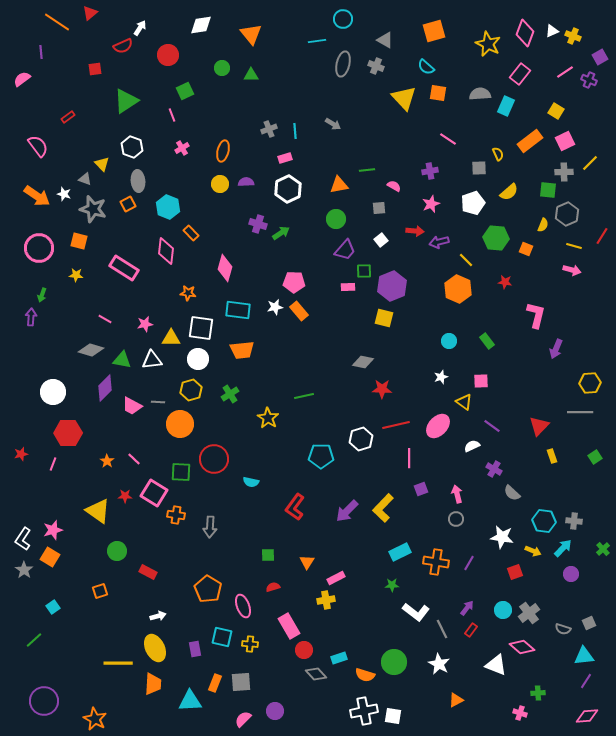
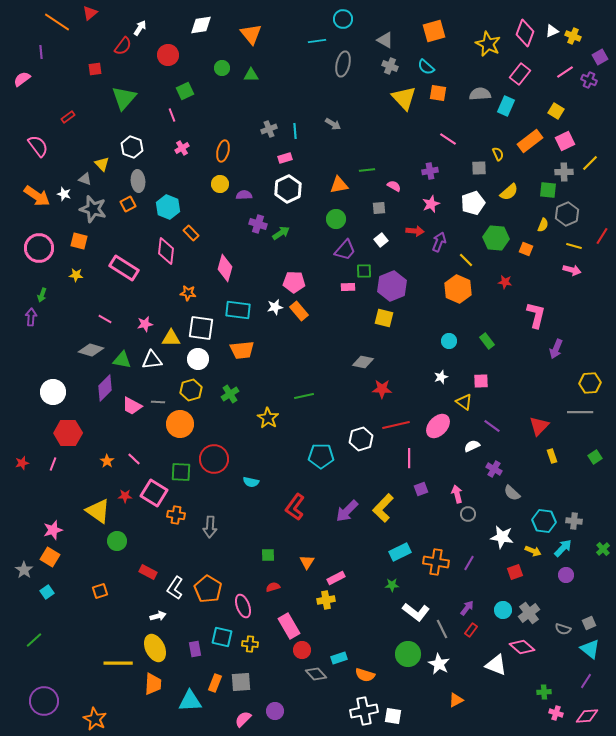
red semicircle at (123, 46): rotated 30 degrees counterclockwise
gray cross at (376, 66): moved 14 px right
green triangle at (126, 101): moved 2 px left, 3 px up; rotated 16 degrees counterclockwise
purple semicircle at (246, 182): moved 2 px left, 13 px down
purple arrow at (439, 242): rotated 126 degrees clockwise
red star at (21, 454): moved 1 px right, 9 px down
gray circle at (456, 519): moved 12 px right, 5 px up
white L-shape at (23, 539): moved 152 px right, 49 px down
green circle at (117, 551): moved 10 px up
purple circle at (571, 574): moved 5 px left, 1 px down
cyan square at (53, 607): moved 6 px left, 15 px up
red circle at (304, 650): moved 2 px left
cyan triangle at (584, 656): moved 6 px right, 7 px up; rotated 45 degrees clockwise
green circle at (394, 662): moved 14 px right, 8 px up
green cross at (538, 693): moved 6 px right, 1 px up
pink cross at (520, 713): moved 36 px right
